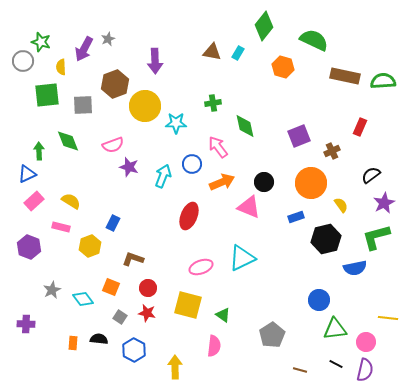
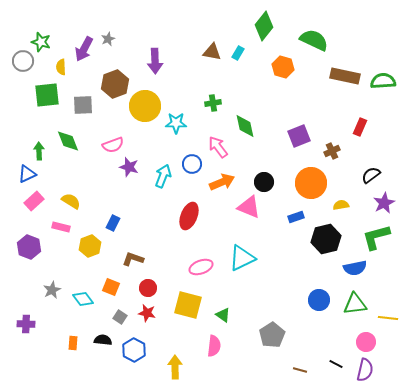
yellow semicircle at (341, 205): rotated 63 degrees counterclockwise
green triangle at (335, 329): moved 20 px right, 25 px up
black semicircle at (99, 339): moved 4 px right, 1 px down
